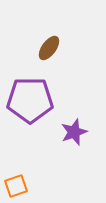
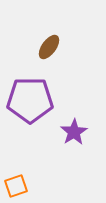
brown ellipse: moved 1 px up
purple star: rotated 12 degrees counterclockwise
